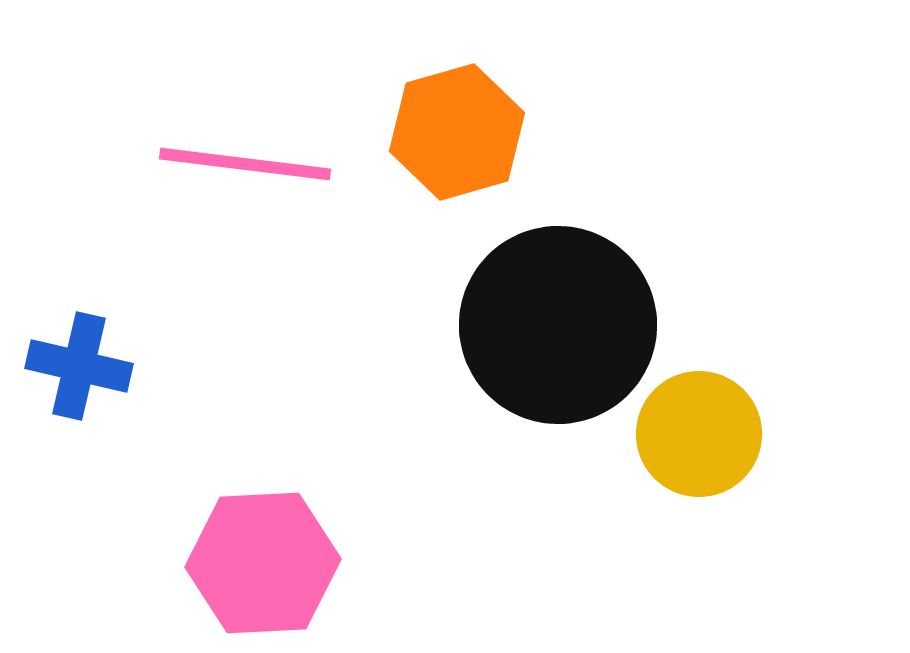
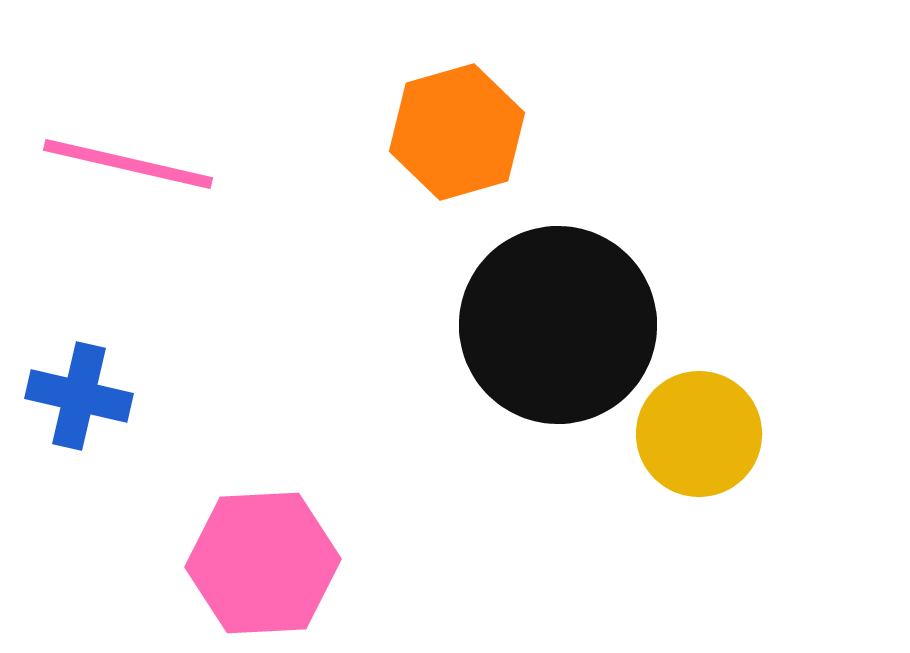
pink line: moved 117 px left; rotated 6 degrees clockwise
blue cross: moved 30 px down
